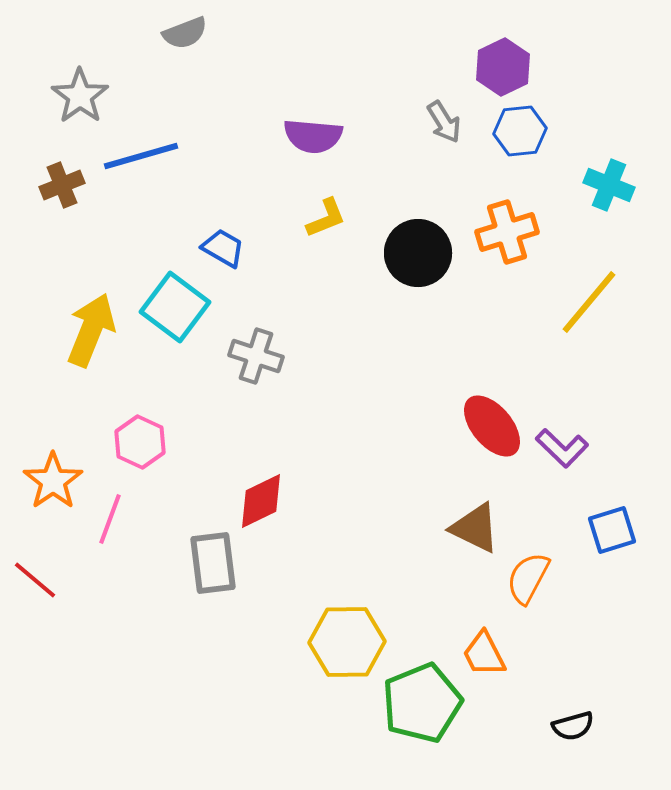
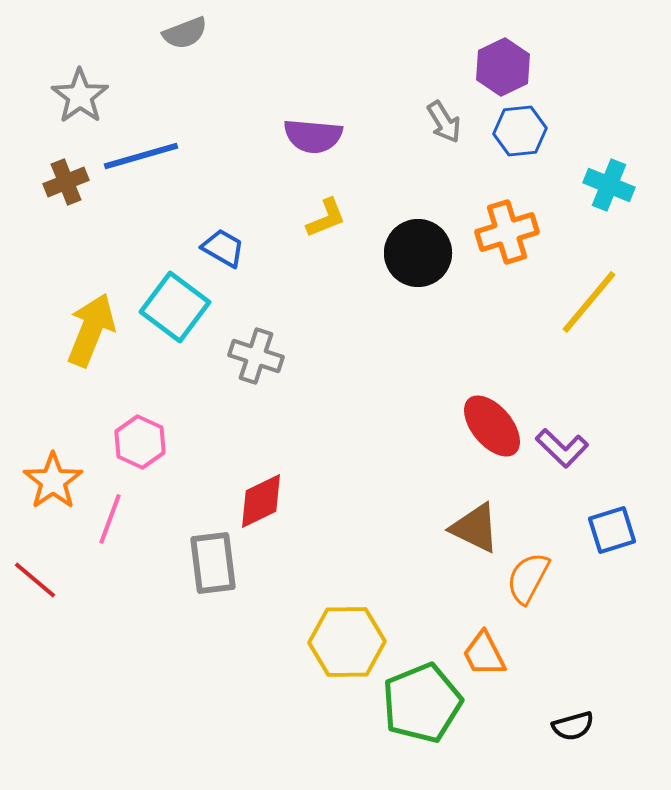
brown cross: moved 4 px right, 3 px up
